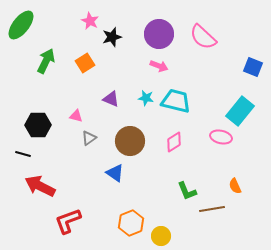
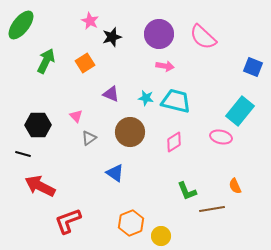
pink arrow: moved 6 px right; rotated 12 degrees counterclockwise
purple triangle: moved 5 px up
pink triangle: rotated 32 degrees clockwise
brown circle: moved 9 px up
